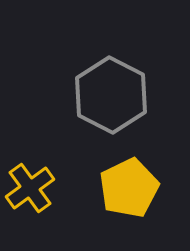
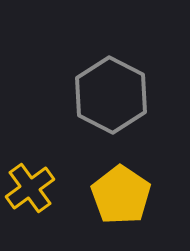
yellow pentagon: moved 8 px left, 7 px down; rotated 12 degrees counterclockwise
